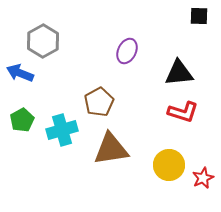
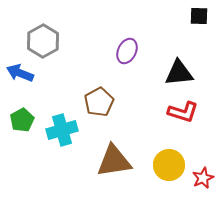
brown triangle: moved 3 px right, 12 px down
